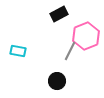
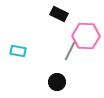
black rectangle: rotated 54 degrees clockwise
pink hexagon: rotated 24 degrees clockwise
black circle: moved 1 px down
